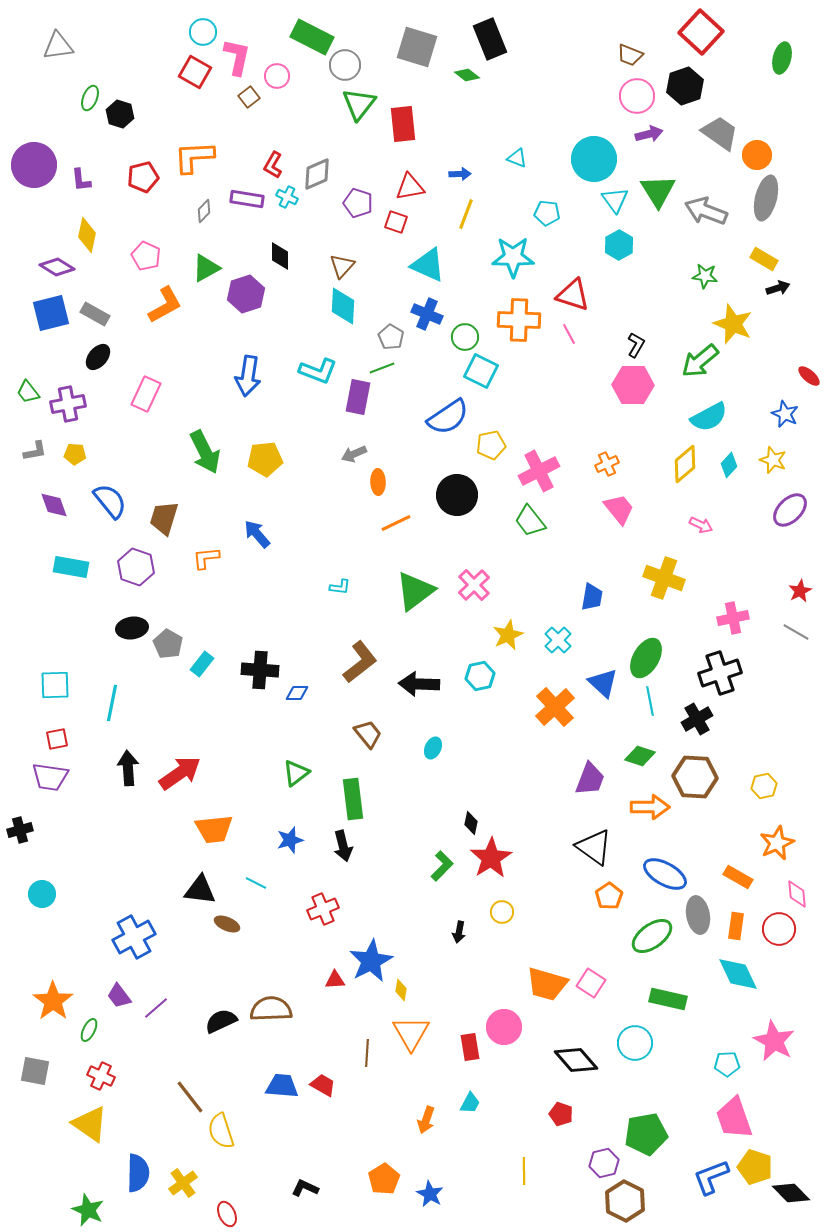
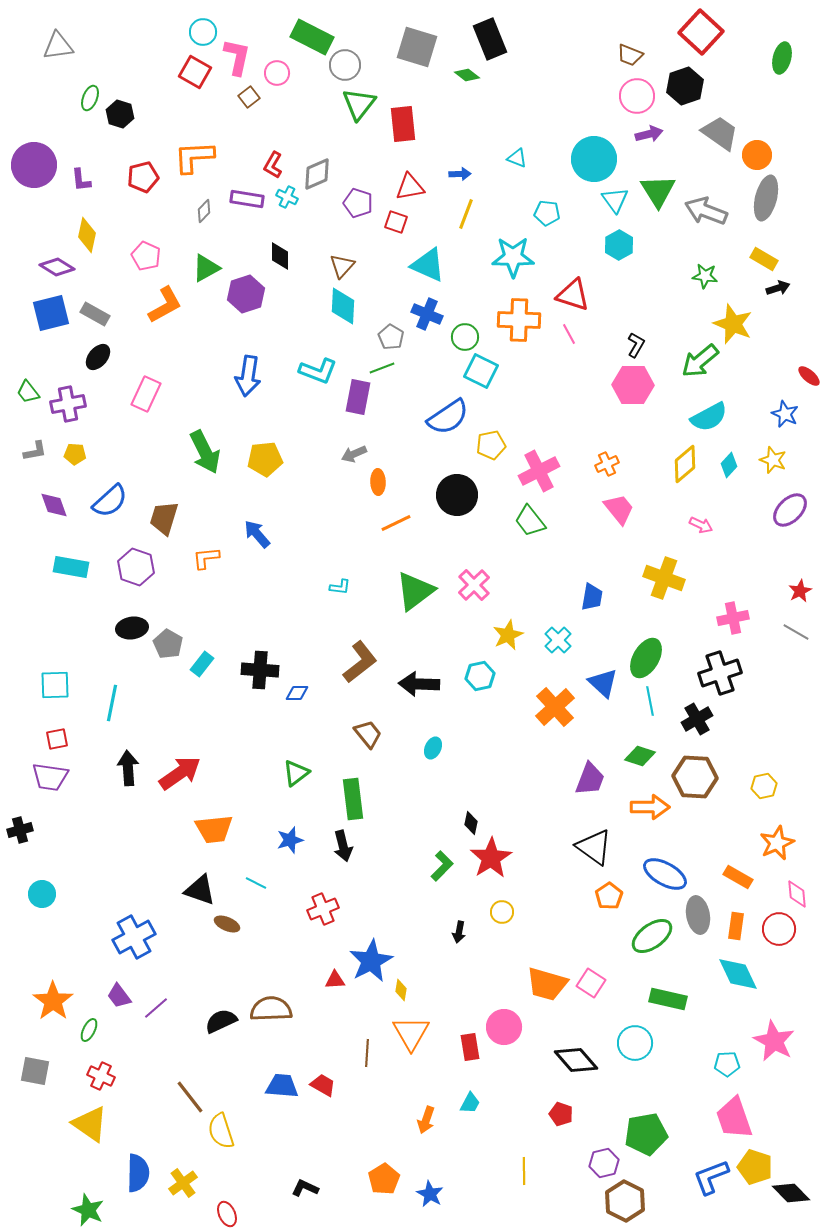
pink circle at (277, 76): moved 3 px up
blue semicircle at (110, 501): rotated 87 degrees clockwise
black triangle at (200, 890): rotated 12 degrees clockwise
